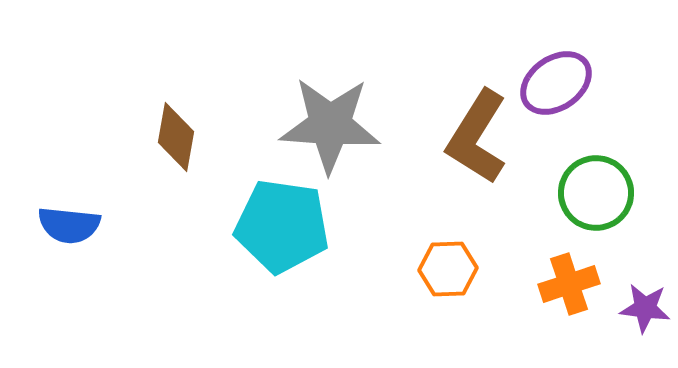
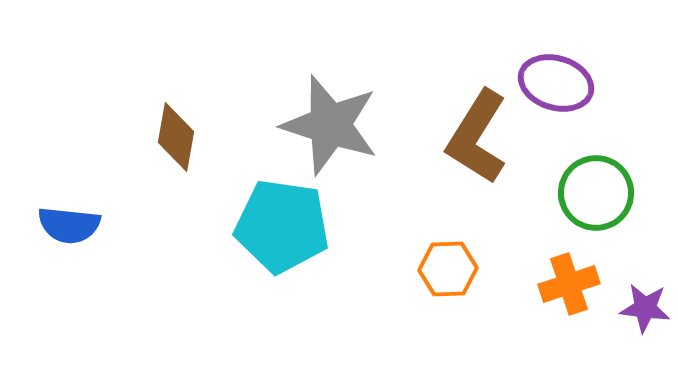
purple ellipse: rotated 52 degrees clockwise
gray star: rotated 14 degrees clockwise
